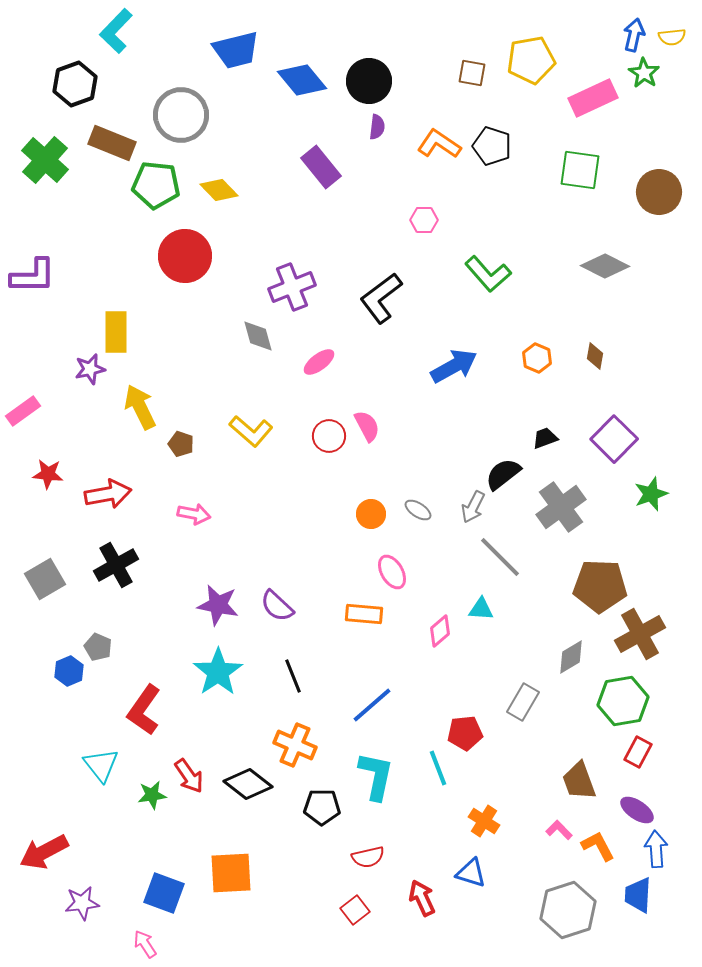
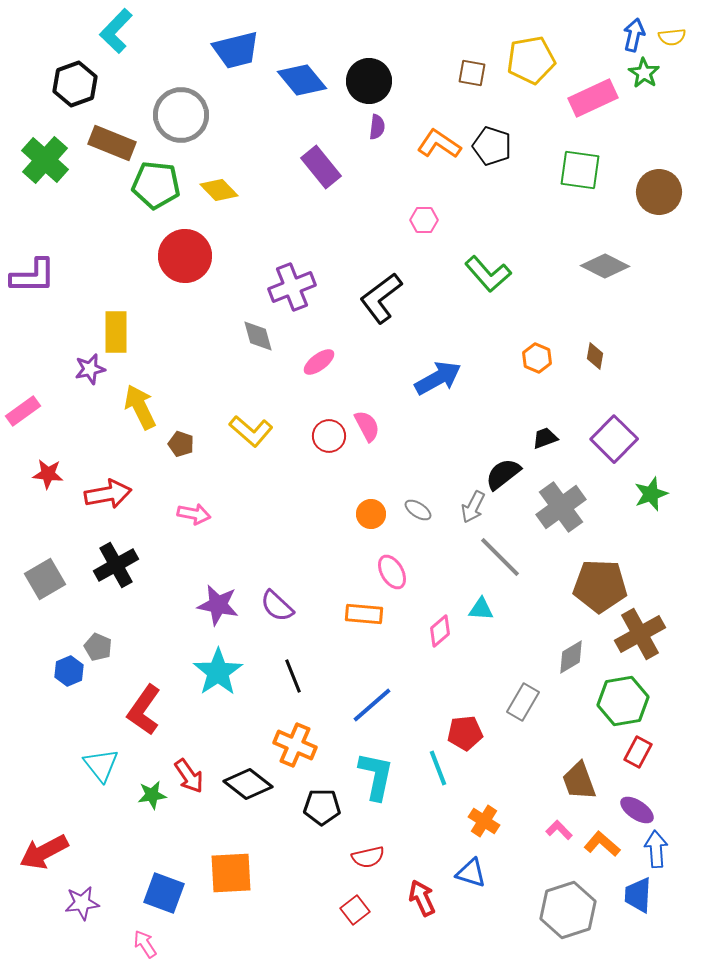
blue arrow at (454, 366): moved 16 px left, 12 px down
orange L-shape at (598, 846): moved 4 px right, 2 px up; rotated 21 degrees counterclockwise
